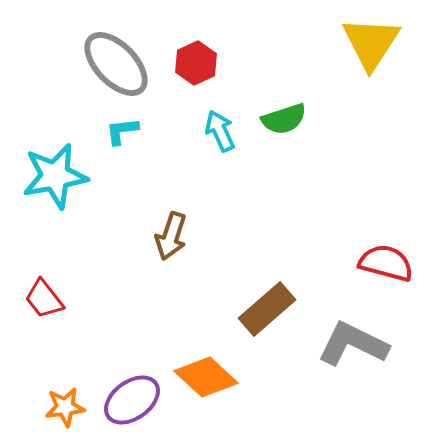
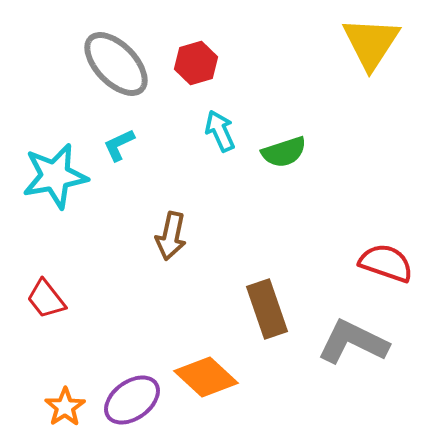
red hexagon: rotated 9 degrees clockwise
green semicircle: moved 33 px down
cyan L-shape: moved 3 px left, 14 px down; rotated 18 degrees counterclockwise
brown arrow: rotated 6 degrees counterclockwise
red semicircle: rotated 4 degrees clockwise
red trapezoid: moved 2 px right
brown rectangle: rotated 68 degrees counterclockwise
gray L-shape: moved 2 px up
orange star: rotated 27 degrees counterclockwise
